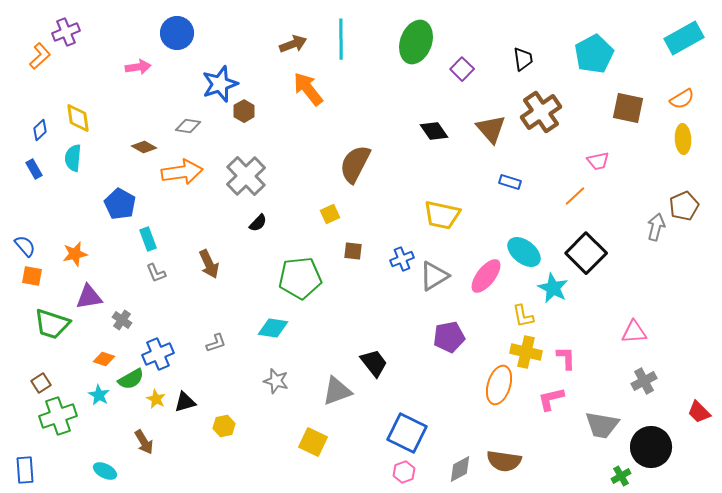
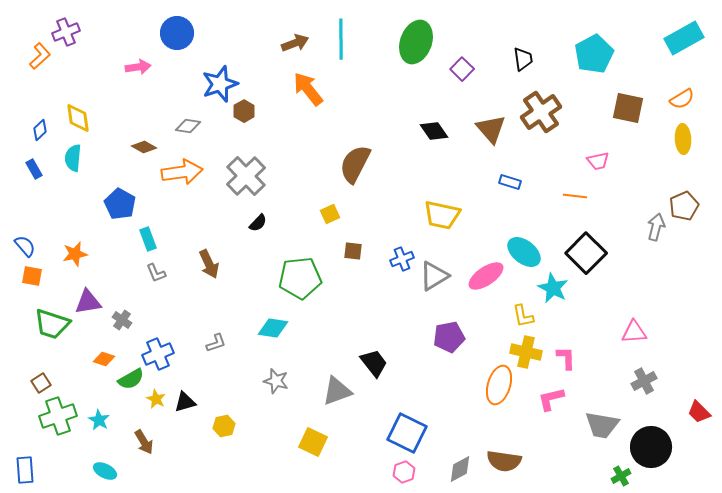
brown arrow at (293, 44): moved 2 px right, 1 px up
orange line at (575, 196): rotated 50 degrees clockwise
pink ellipse at (486, 276): rotated 18 degrees clockwise
purple triangle at (89, 297): moved 1 px left, 5 px down
cyan star at (99, 395): moved 25 px down
